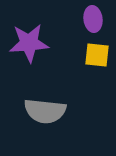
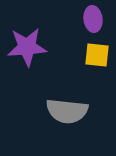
purple star: moved 2 px left, 4 px down
gray semicircle: moved 22 px right
